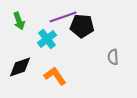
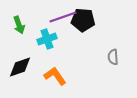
green arrow: moved 4 px down
black pentagon: moved 1 px right, 6 px up
cyan cross: rotated 18 degrees clockwise
